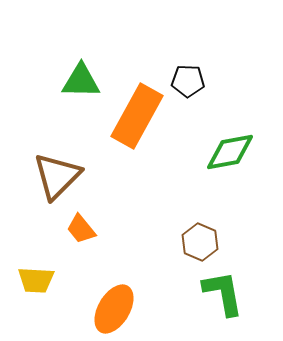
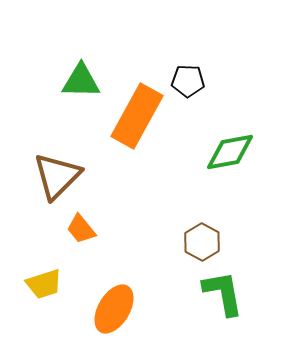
brown hexagon: moved 2 px right; rotated 6 degrees clockwise
yellow trapezoid: moved 8 px right, 4 px down; rotated 21 degrees counterclockwise
